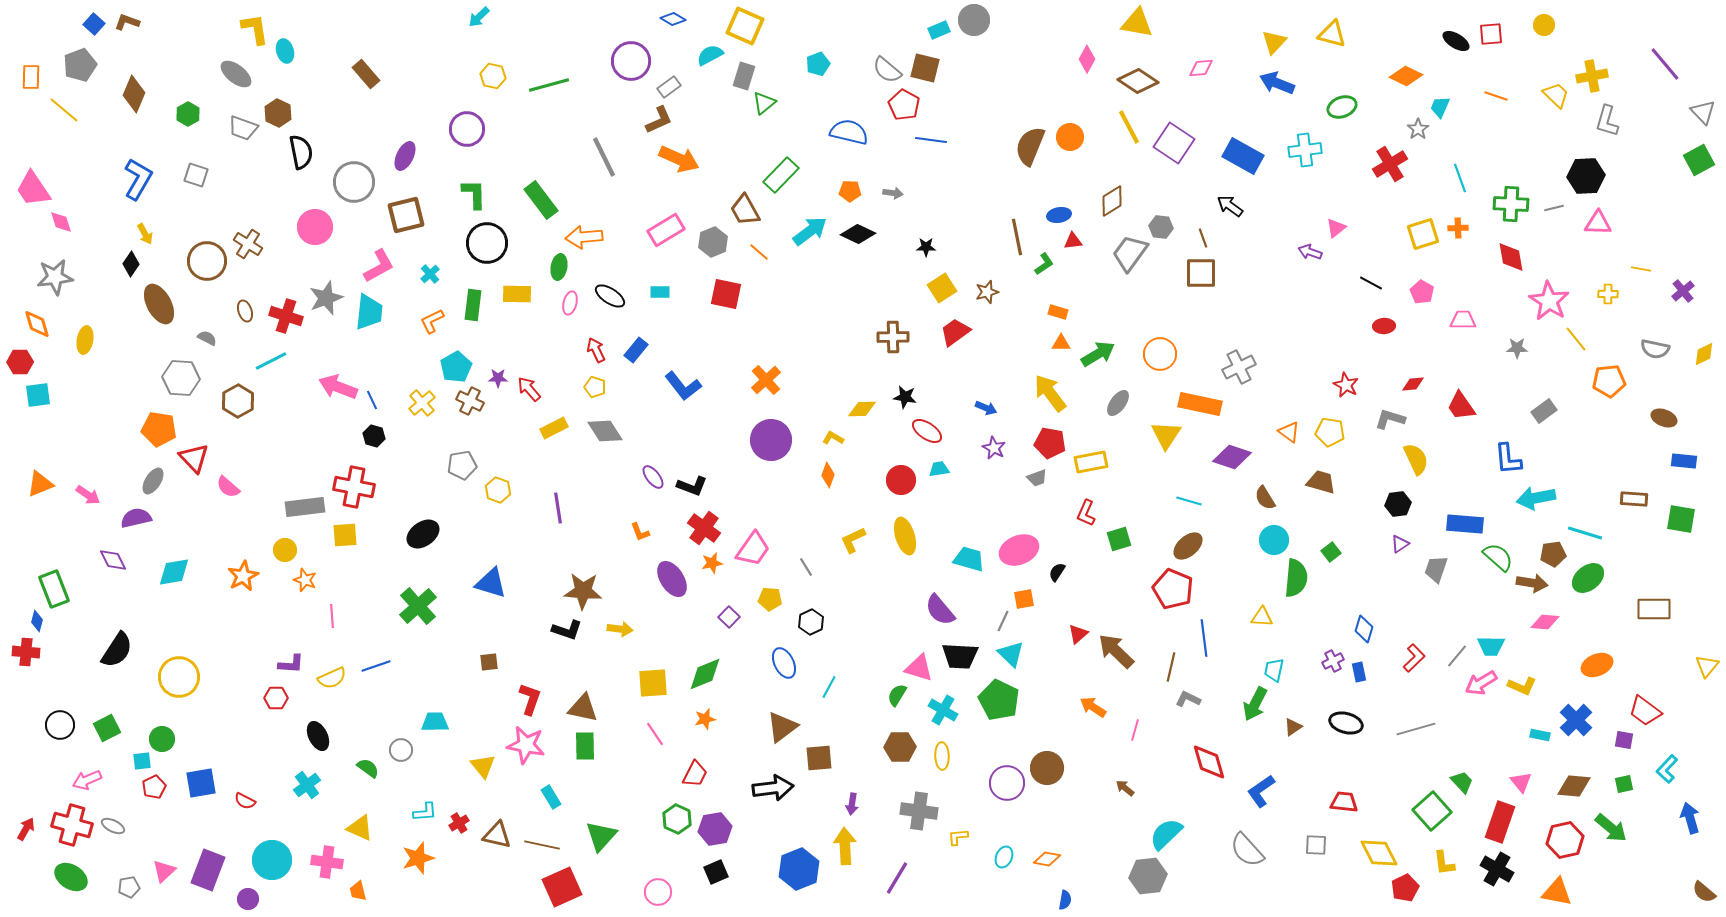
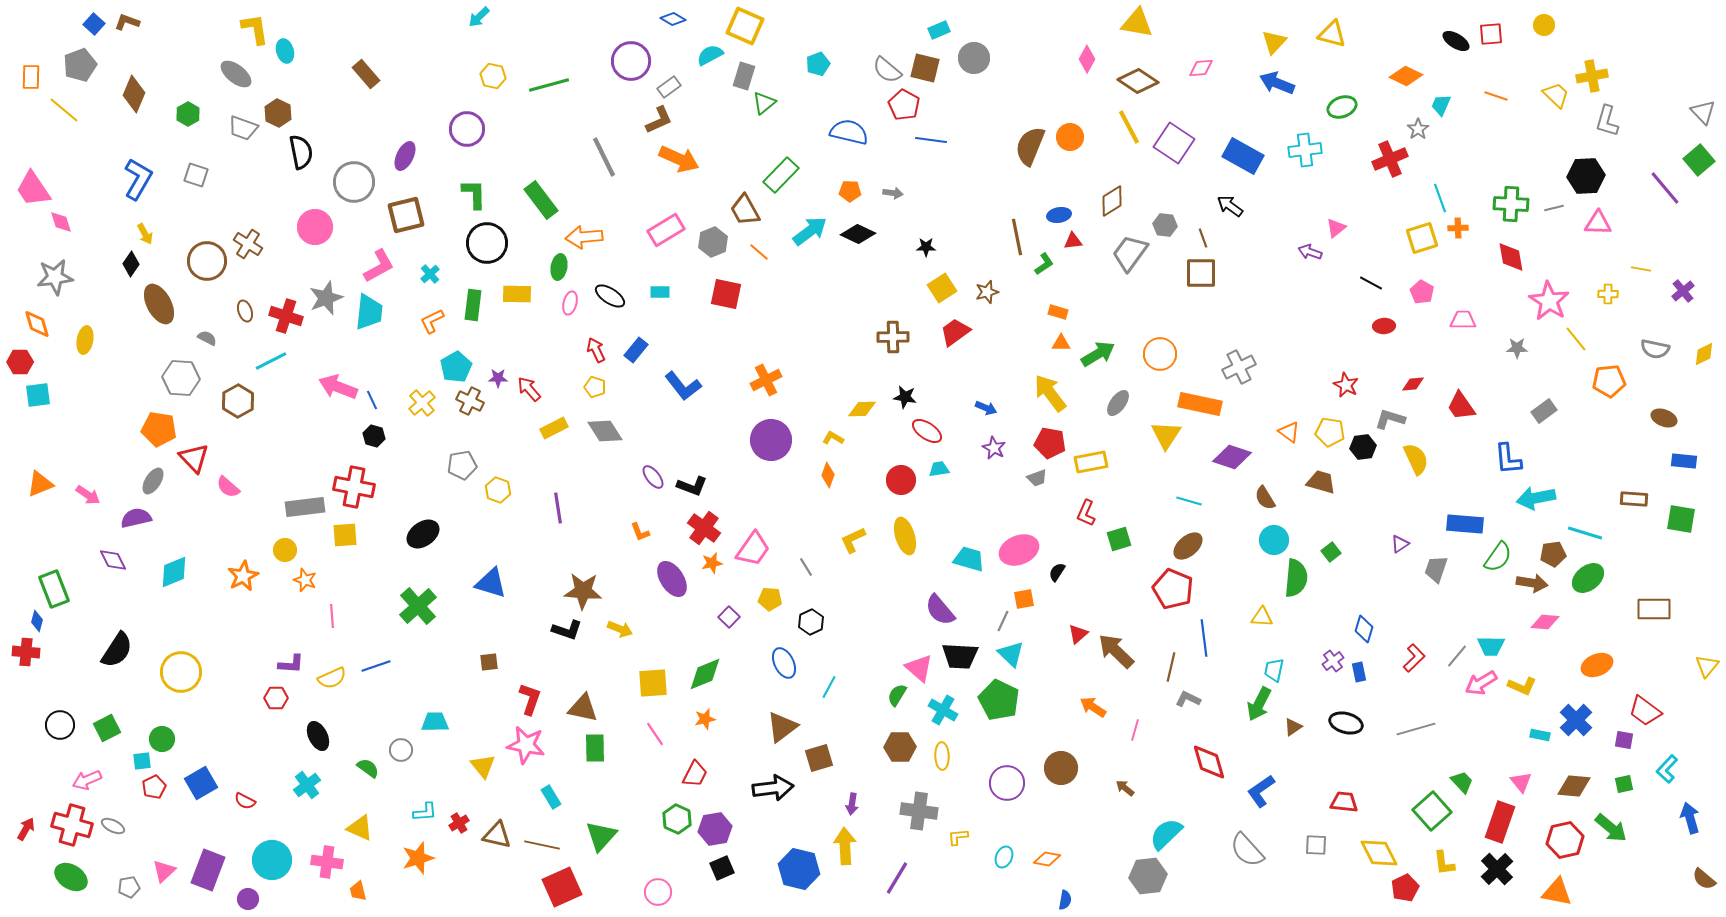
gray circle at (974, 20): moved 38 px down
purple line at (1665, 64): moved 124 px down
cyan trapezoid at (1440, 107): moved 1 px right, 2 px up
green square at (1699, 160): rotated 12 degrees counterclockwise
red cross at (1390, 164): moved 5 px up; rotated 8 degrees clockwise
cyan line at (1460, 178): moved 20 px left, 20 px down
gray hexagon at (1161, 227): moved 4 px right, 2 px up
yellow square at (1423, 234): moved 1 px left, 4 px down
orange cross at (766, 380): rotated 16 degrees clockwise
black hexagon at (1398, 504): moved 35 px left, 57 px up
green semicircle at (1498, 557): rotated 84 degrees clockwise
cyan diamond at (174, 572): rotated 12 degrees counterclockwise
yellow arrow at (620, 629): rotated 15 degrees clockwise
purple cross at (1333, 661): rotated 10 degrees counterclockwise
pink triangle at (919, 668): rotated 24 degrees clockwise
yellow circle at (179, 677): moved 2 px right, 5 px up
green arrow at (1255, 704): moved 4 px right
green rectangle at (585, 746): moved 10 px right, 2 px down
brown square at (819, 758): rotated 12 degrees counterclockwise
brown circle at (1047, 768): moved 14 px right
blue square at (201, 783): rotated 20 degrees counterclockwise
blue hexagon at (799, 869): rotated 24 degrees counterclockwise
black cross at (1497, 869): rotated 16 degrees clockwise
black square at (716, 872): moved 6 px right, 4 px up
brown semicircle at (1704, 892): moved 13 px up
